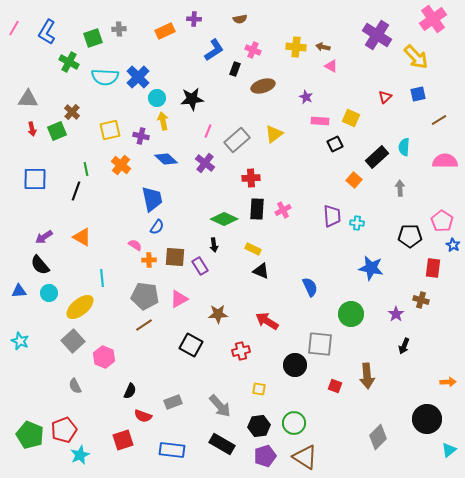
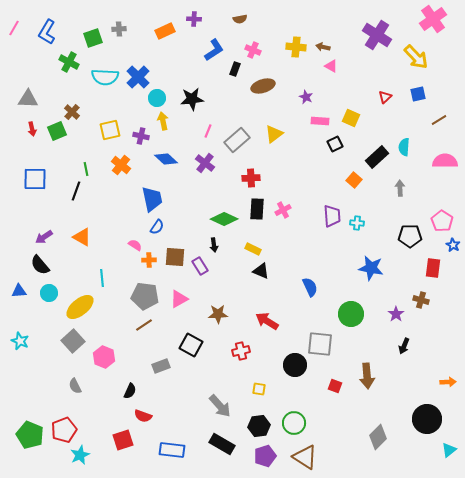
gray rectangle at (173, 402): moved 12 px left, 36 px up
